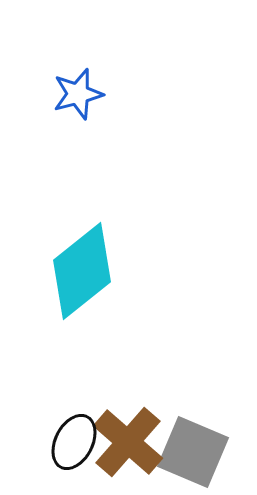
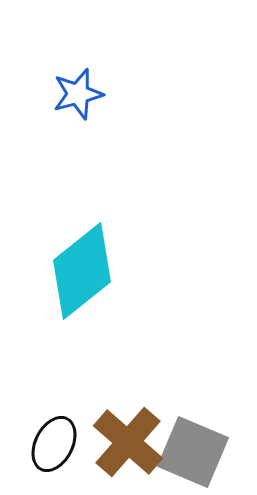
black ellipse: moved 20 px left, 2 px down
